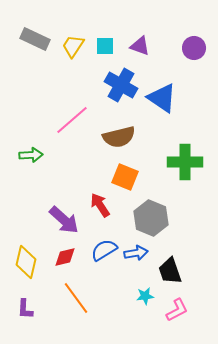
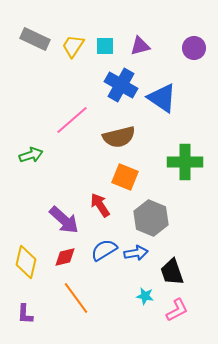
purple triangle: rotated 35 degrees counterclockwise
green arrow: rotated 15 degrees counterclockwise
black trapezoid: moved 2 px right, 1 px down
cyan star: rotated 18 degrees clockwise
purple L-shape: moved 5 px down
